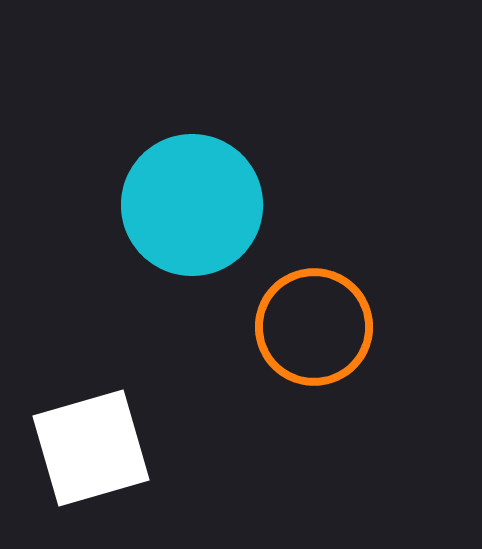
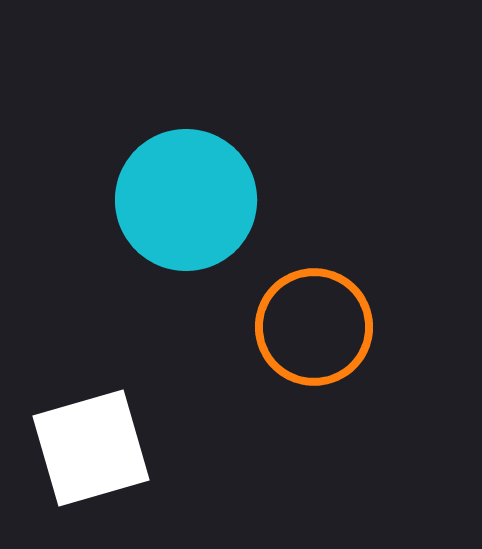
cyan circle: moved 6 px left, 5 px up
